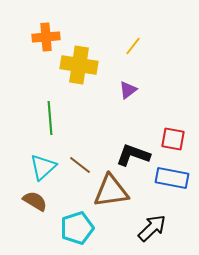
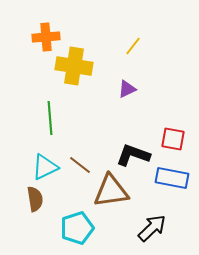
yellow cross: moved 5 px left, 1 px down
purple triangle: moved 1 px left, 1 px up; rotated 12 degrees clockwise
cyan triangle: moved 2 px right; rotated 16 degrees clockwise
brown semicircle: moved 2 px up; rotated 50 degrees clockwise
